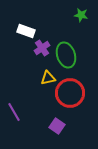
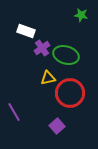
green ellipse: rotated 55 degrees counterclockwise
purple square: rotated 14 degrees clockwise
